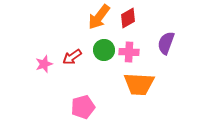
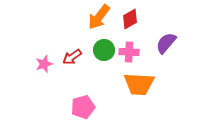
red diamond: moved 2 px right, 1 px down
purple semicircle: rotated 20 degrees clockwise
